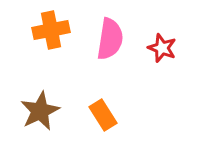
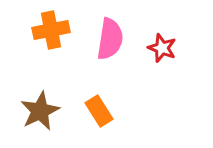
orange rectangle: moved 4 px left, 4 px up
